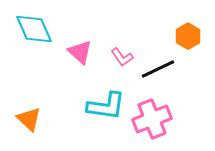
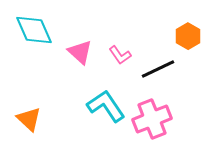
cyan diamond: moved 1 px down
pink L-shape: moved 2 px left, 2 px up
cyan L-shape: rotated 132 degrees counterclockwise
